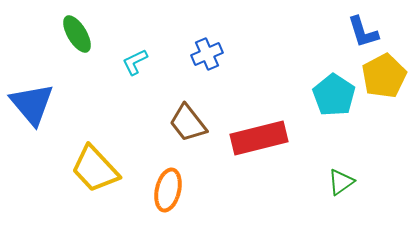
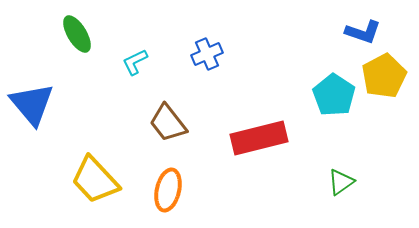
blue L-shape: rotated 54 degrees counterclockwise
brown trapezoid: moved 20 px left
yellow trapezoid: moved 11 px down
